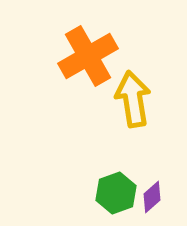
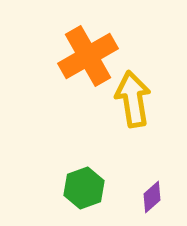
green hexagon: moved 32 px left, 5 px up
